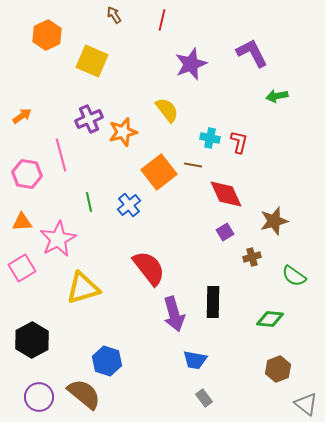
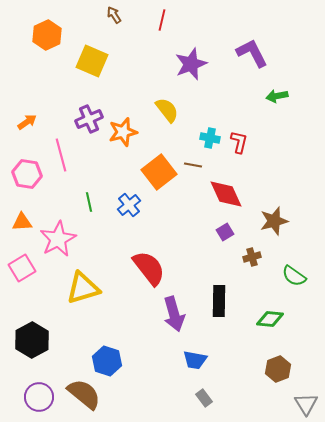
orange arrow: moved 5 px right, 6 px down
black rectangle: moved 6 px right, 1 px up
gray triangle: rotated 20 degrees clockwise
